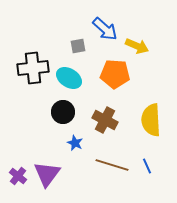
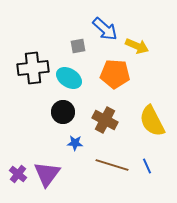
yellow semicircle: moved 1 px right, 1 px down; rotated 24 degrees counterclockwise
blue star: rotated 21 degrees counterclockwise
purple cross: moved 2 px up
